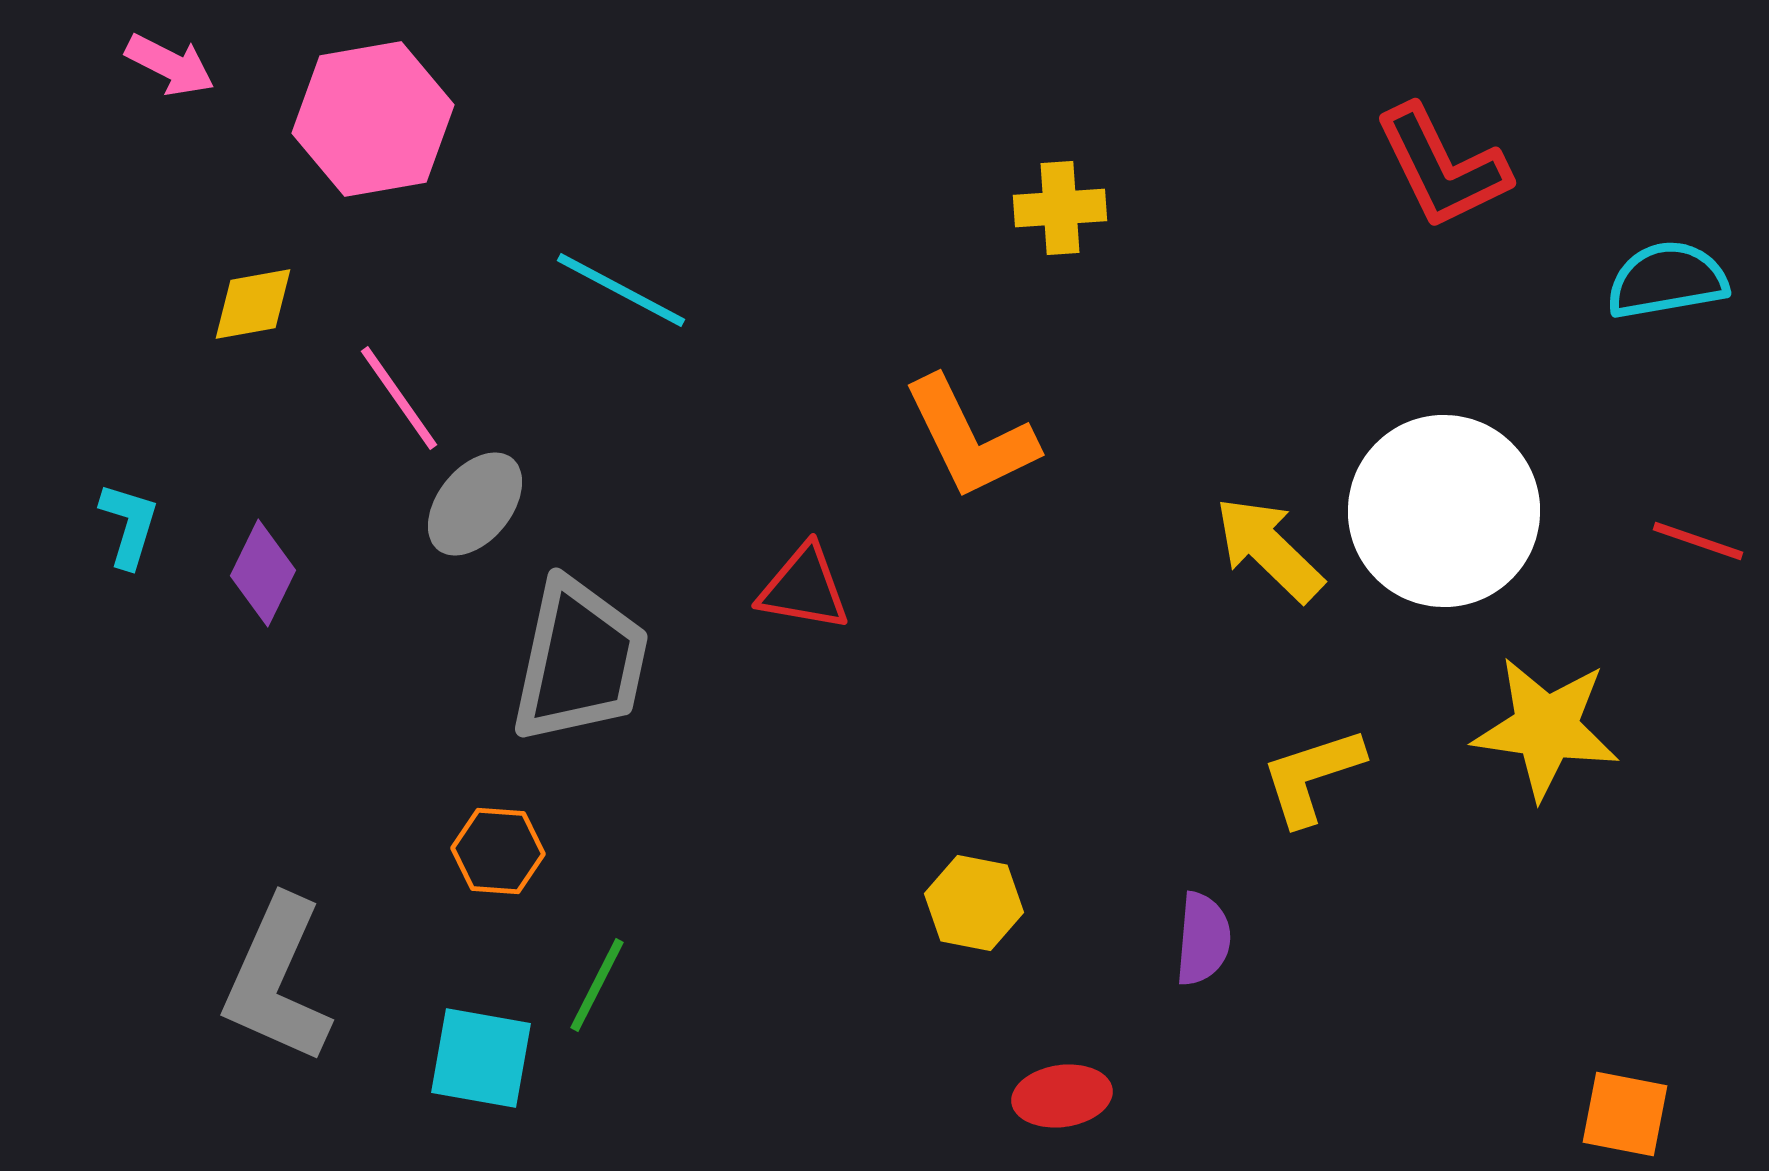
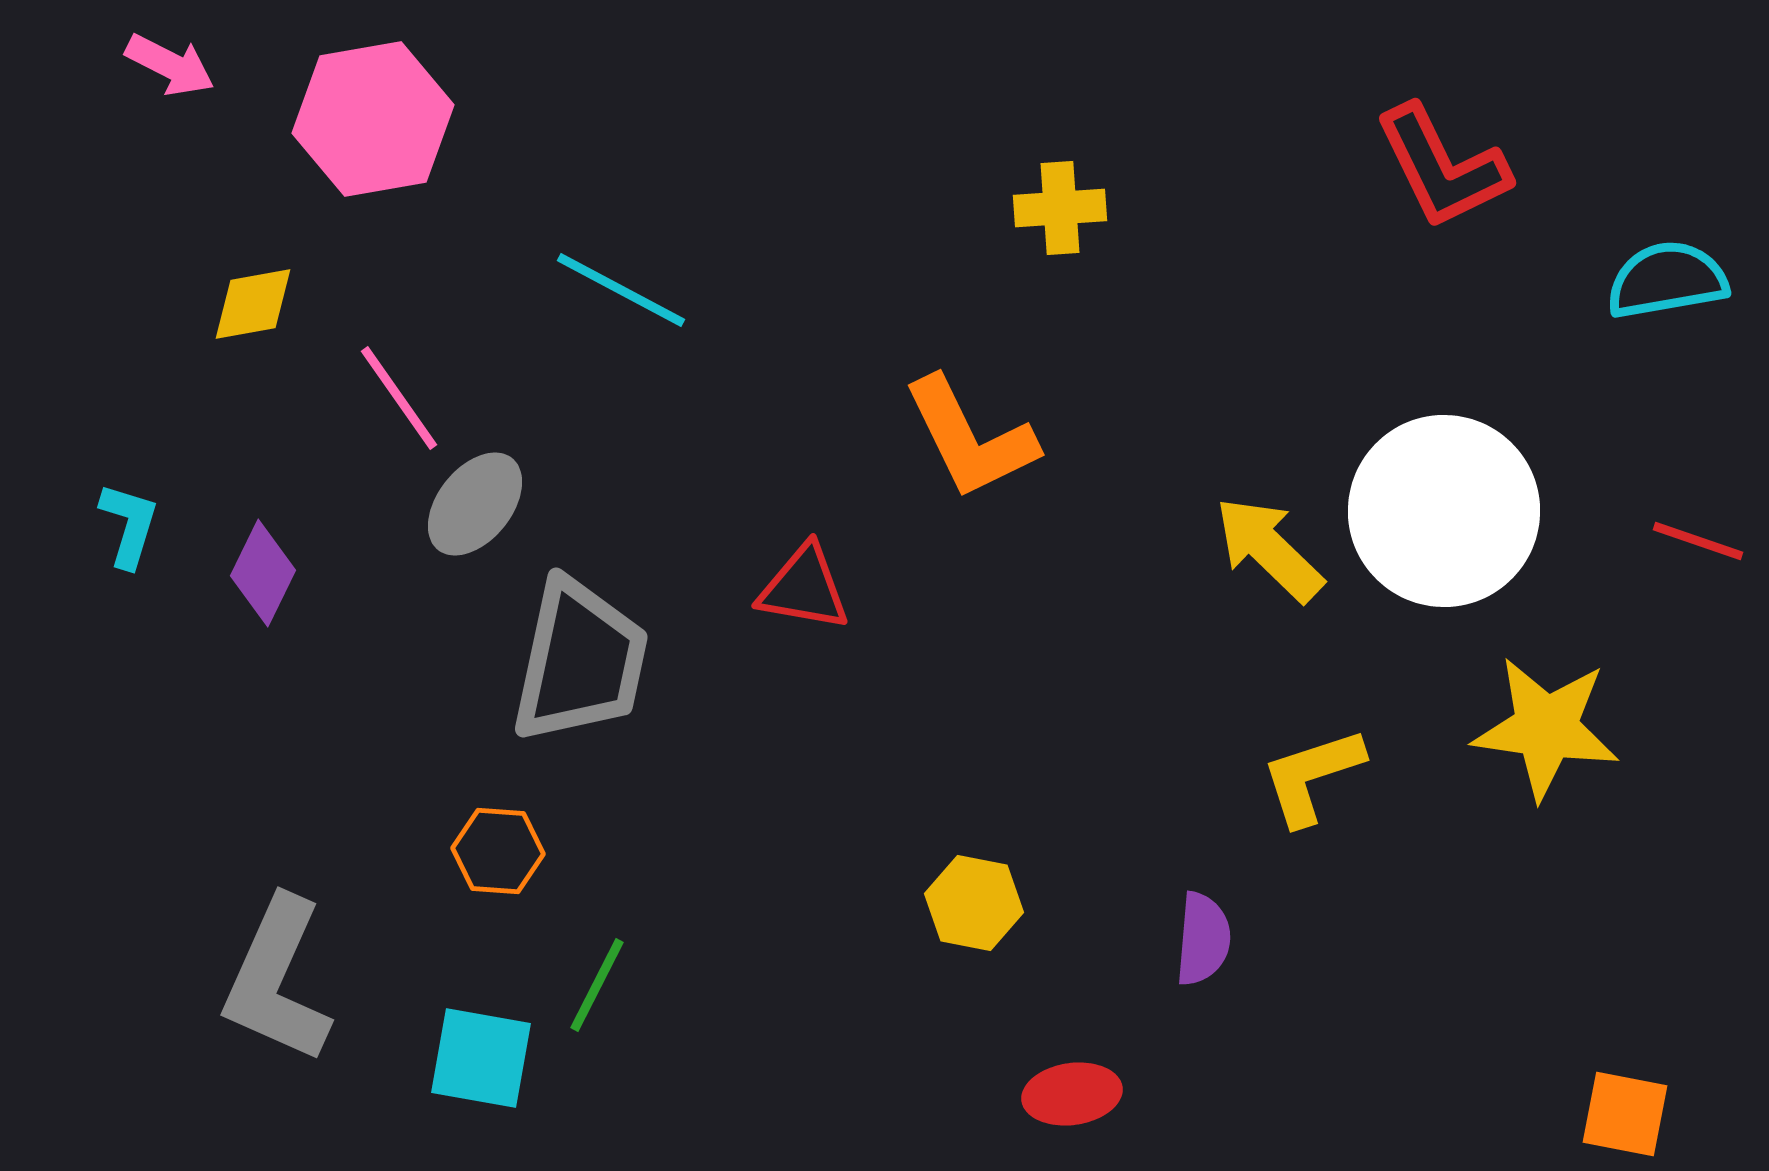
red ellipse: moved 10 px right, 2 px up
